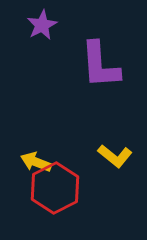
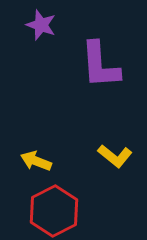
purple star: moved 1 px left; rotated 24 degrees counterclockwise
yellow arrow: moved 1 px up
red hexagon: moved 1 px left, 23 px down
